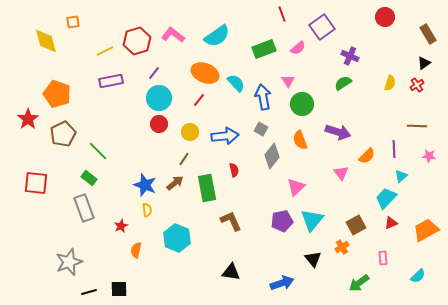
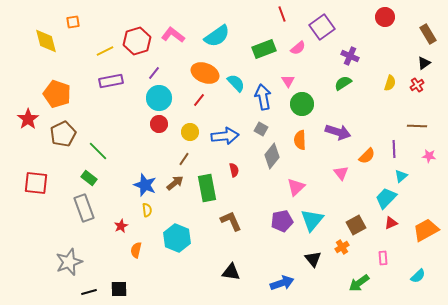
orange semicircle at (300, 140): rotated 18 degrees clockwise
